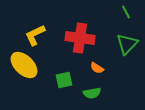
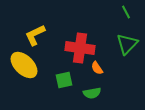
red cross: moved 10 px down
orange semicircle: rotated 24 degrees clockwise
